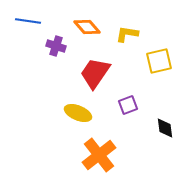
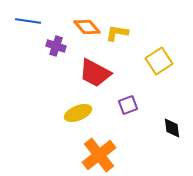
yellow L-shape: moved 10 px left, 1 px up
yellow square: rotated 20 degrees counterclockwise
red trapezoid: rotated 96 degrees counterclockwise
yellow ellipse: rotated 44 degrees counterclockwise
black diamond: moved 7 px right
